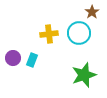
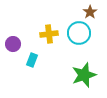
brown star: moved 2 px left
purple circle: moved 14 px up
